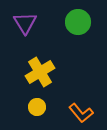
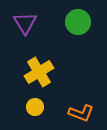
yellow cross: moved 1 px left
yellow circle: moved 2 px left
orange L-shape: rotated 30 degrees counterclockwise
